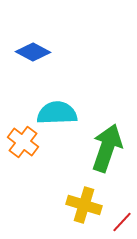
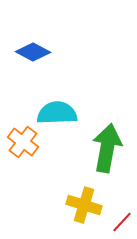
green arrow: rotated 9 degrees counterclockwise
